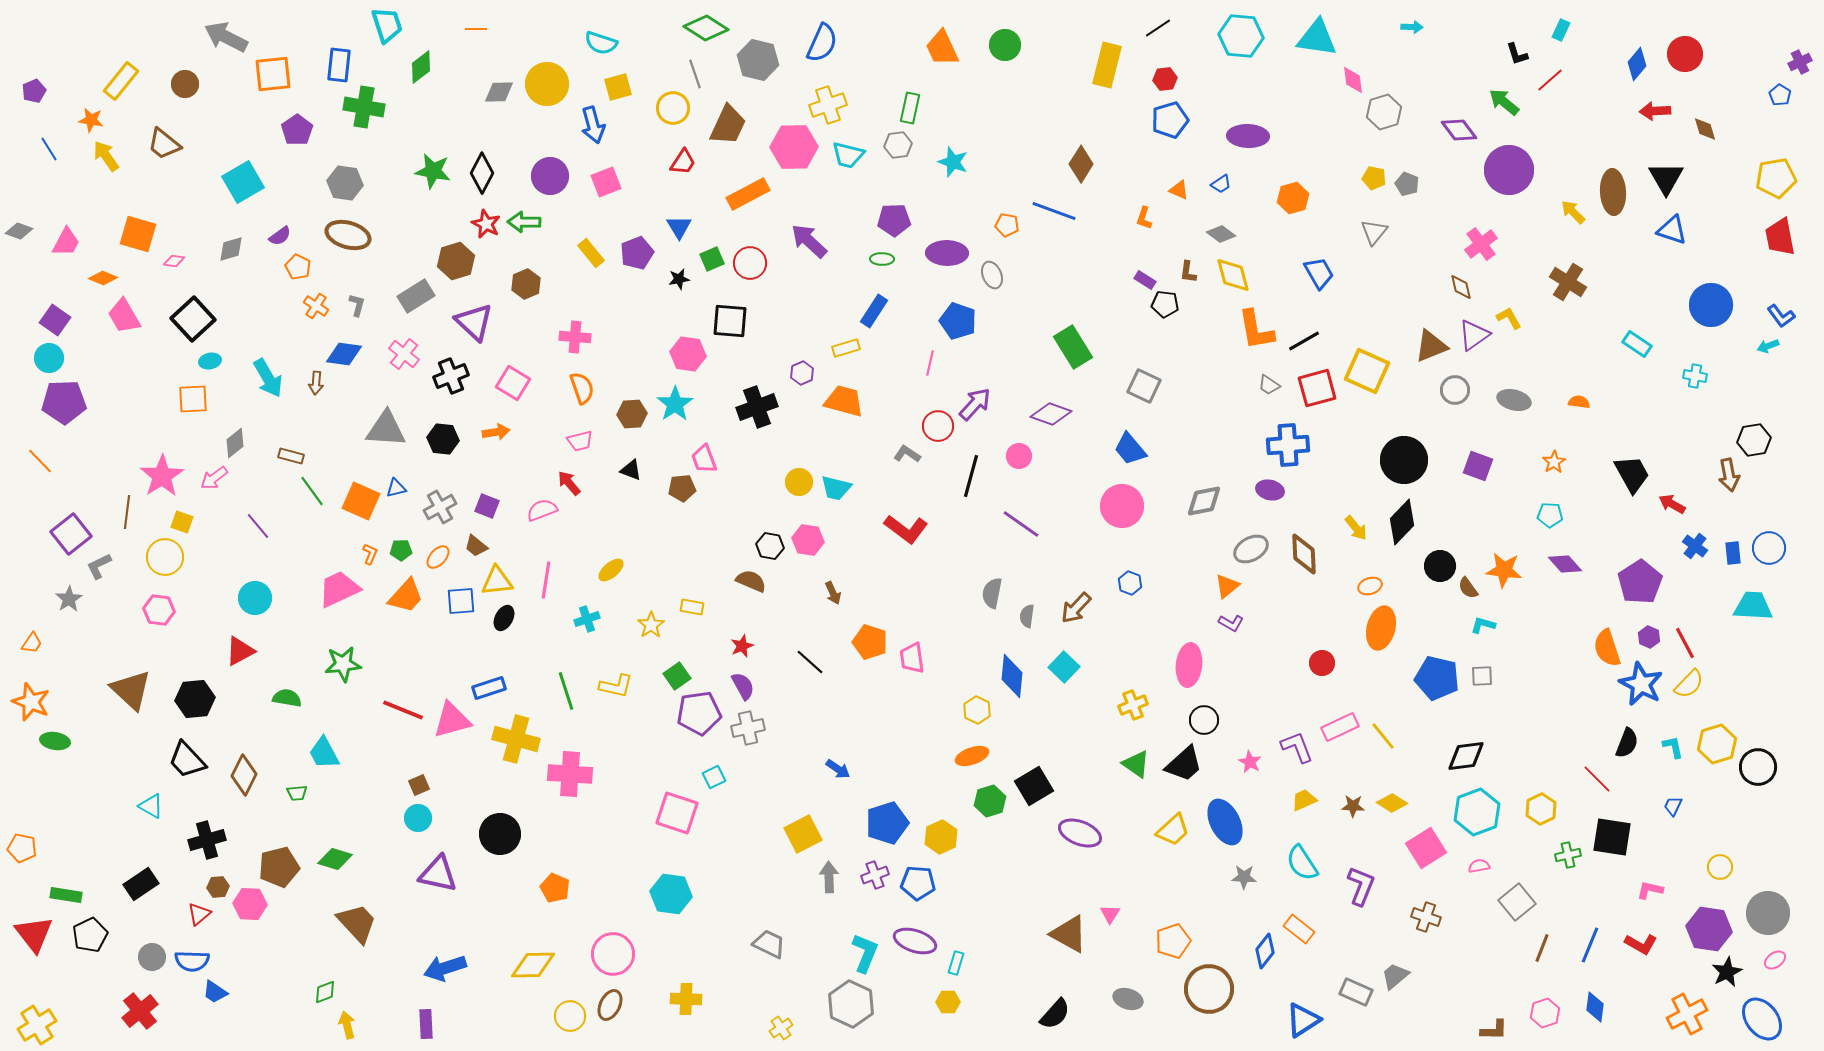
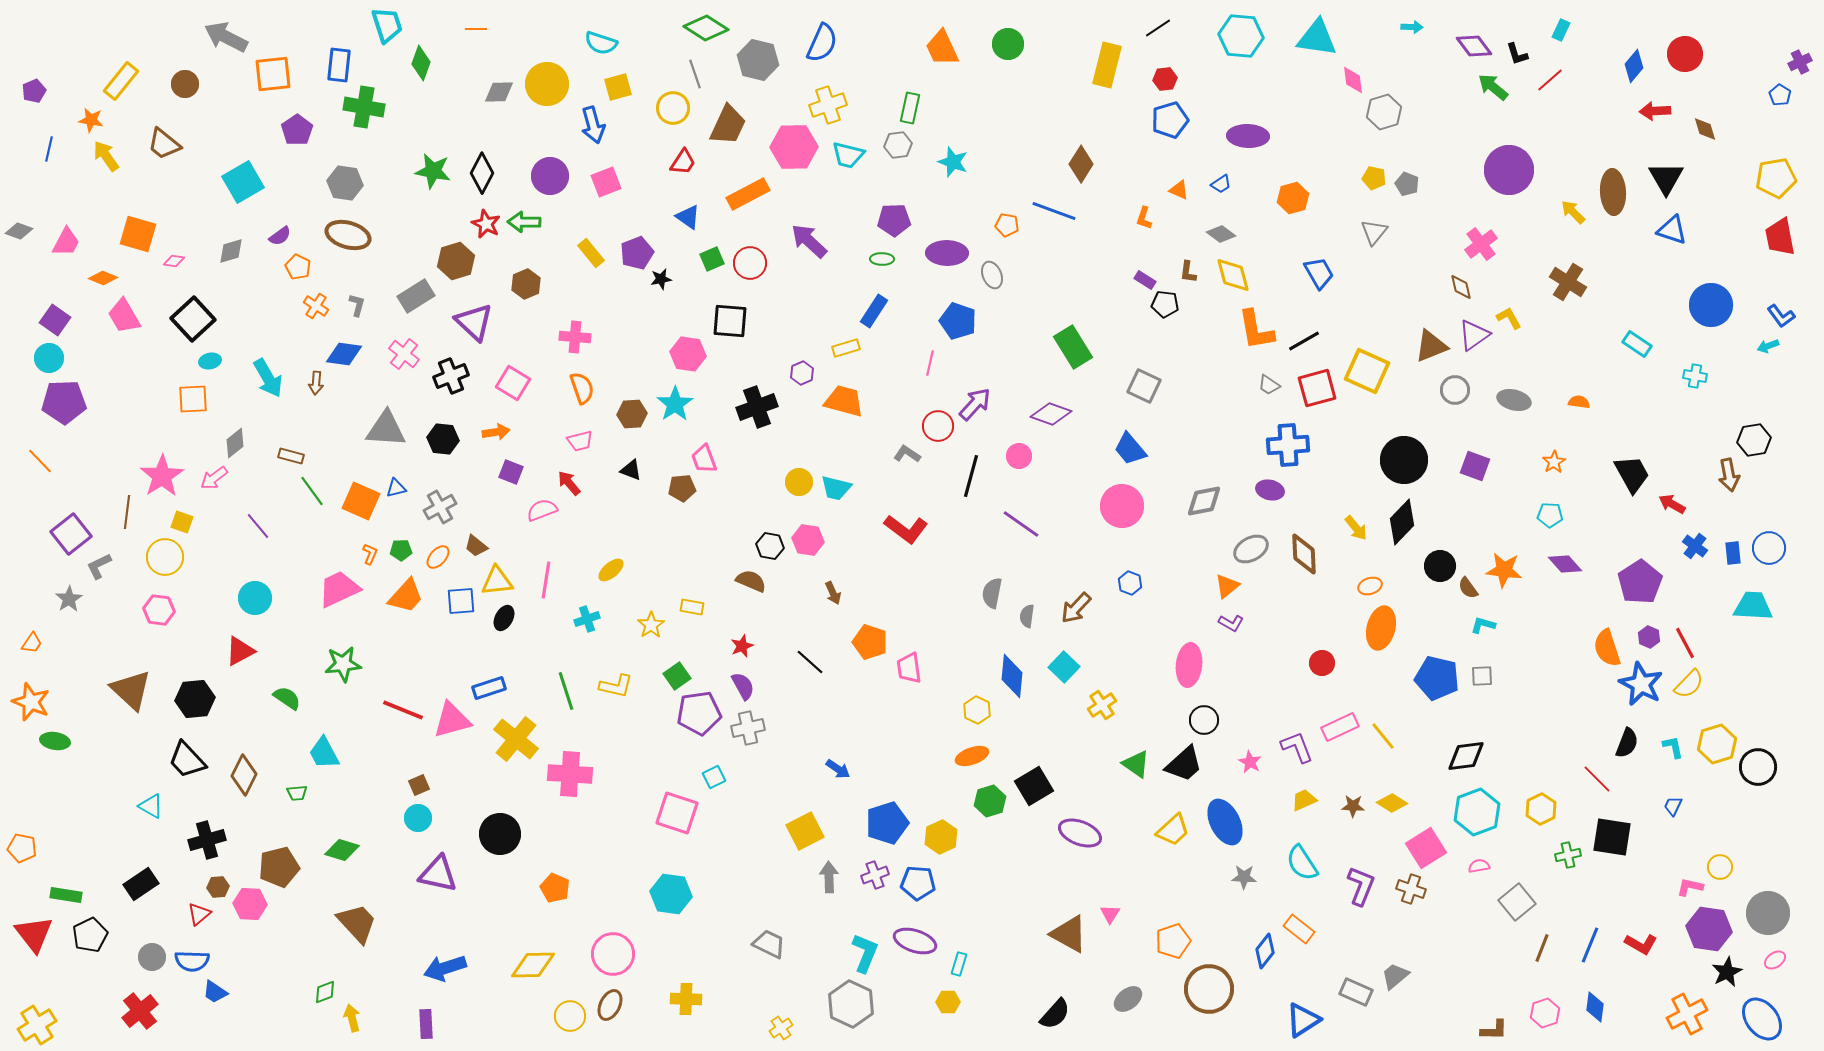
green circle at (1005, 45): moved 3 px right, 1 px up
blue diamond at (1637, 64): moved 3 px left, 2 px down
green diamond at (421, 67): moved 4 px up; rotated 32 degrees counterclockwise
green arrow at (1504, 102): moved 11 px left, 15 px up
purple diamond at (1459, 130): moved 15 px right, 84 px up
blue line at (49, 149): rotated 45 degrees clockwise
blue triangle at (679, 227): moved 9 px right, 10 px up; rotated 24 degrees counterclockwise
gray diamond at (231, 249): moved 2 px down
black star at (679, 279): moved 18 px left
purple square at (1478, 466): moved 3 px left
purple square at (487, 506): moved 24 px right, 34 px up
pink trapezoid at (912, 658): moved 3 px left, 10 px down
green semicircle at (287, 698): rotated 24 degrees clockwise
yellow cross at (1133, 705): moved 31 px left; rotated 12 degrees counterclockwise
yellow cross at (516, 739): rotated 24 degrees clockwise
yellow square at (803, 834): moved 2 px right, 3 px up
green diamond at (335, 859): moved 7 px right, 9 px up
pink L-shape at (1650, 890): moved 40 px right, 3 px up
brown cross at (1426, 917): moved 15 px left, 28 px up
cyan rectangle at (956, 963): moved 3 px right, 1 px down
gray ellipse at (1128, 999): rotated 56 degrees counterclockwise
yellow arrow at (347, 1025): moved 5 px right, 7 px up
